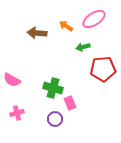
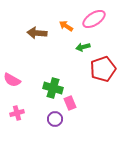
red pentagon: rotated 15 degrees counterclockwise
